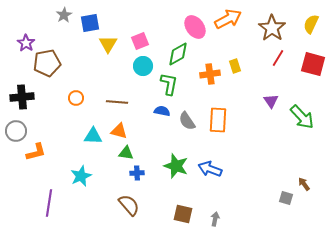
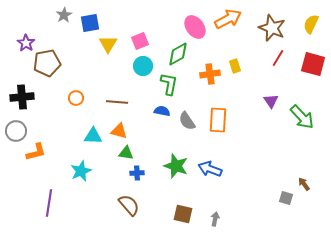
brown star: rotated 12 degrees counterclockwise
cyan star: moved 5 px up
